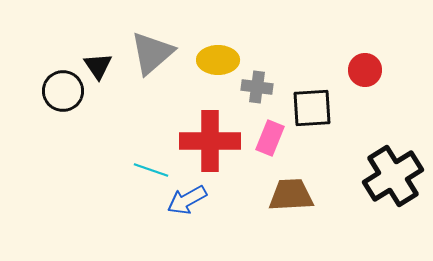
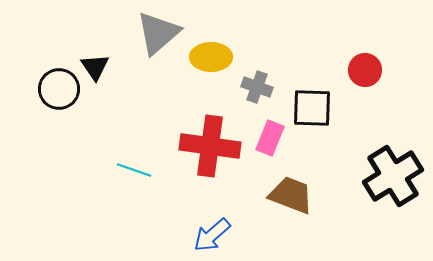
gray triangle: moved 6 px right, 20 px up
yellow ellipse: moved 7 px left, 3 px up
black triangle: moved 3 px left, 1 px down
gray cross: rotated 12 degrees clockwise
black circle: moved 4 px left, 2 px up
black square: rotated 6 degrees clockwise
red cross: moved 5 px down; rotated 8 degrees clockwise
cyan line: moved 17 px left
brown trapezoid: rotated 24 degrees clockwise
blue arrow: moved 25 px right, 35 px down; rotated 12 degrees counterclockwise
